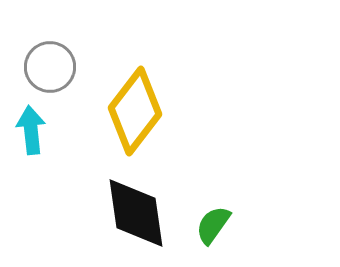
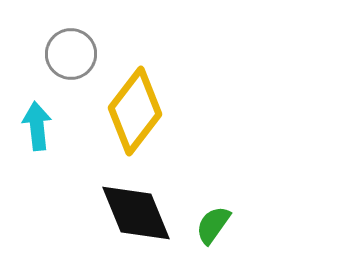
gray circle: moved 21 px right, 13 px up
cyan arrow: moved 6 px right, 4 px up
black diamond: rotated 14 degrees counterclockwise
